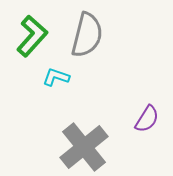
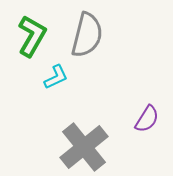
green L-shape: rotated 12 degrees counterclockwise
cyan L-shape: rotated 136 degrees clockwise
